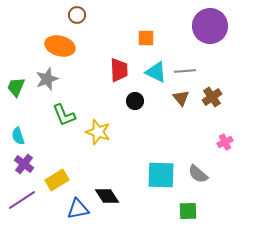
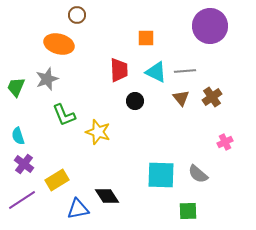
orange ellipse: moved 1 px left, 2 px up
